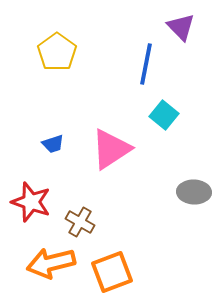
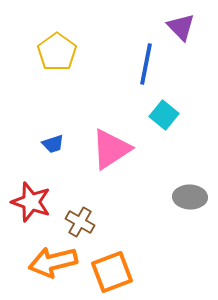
gray ellipse: moved 4 px left, 5 px down
orange arrow: moved 2 px right, 1 px up
